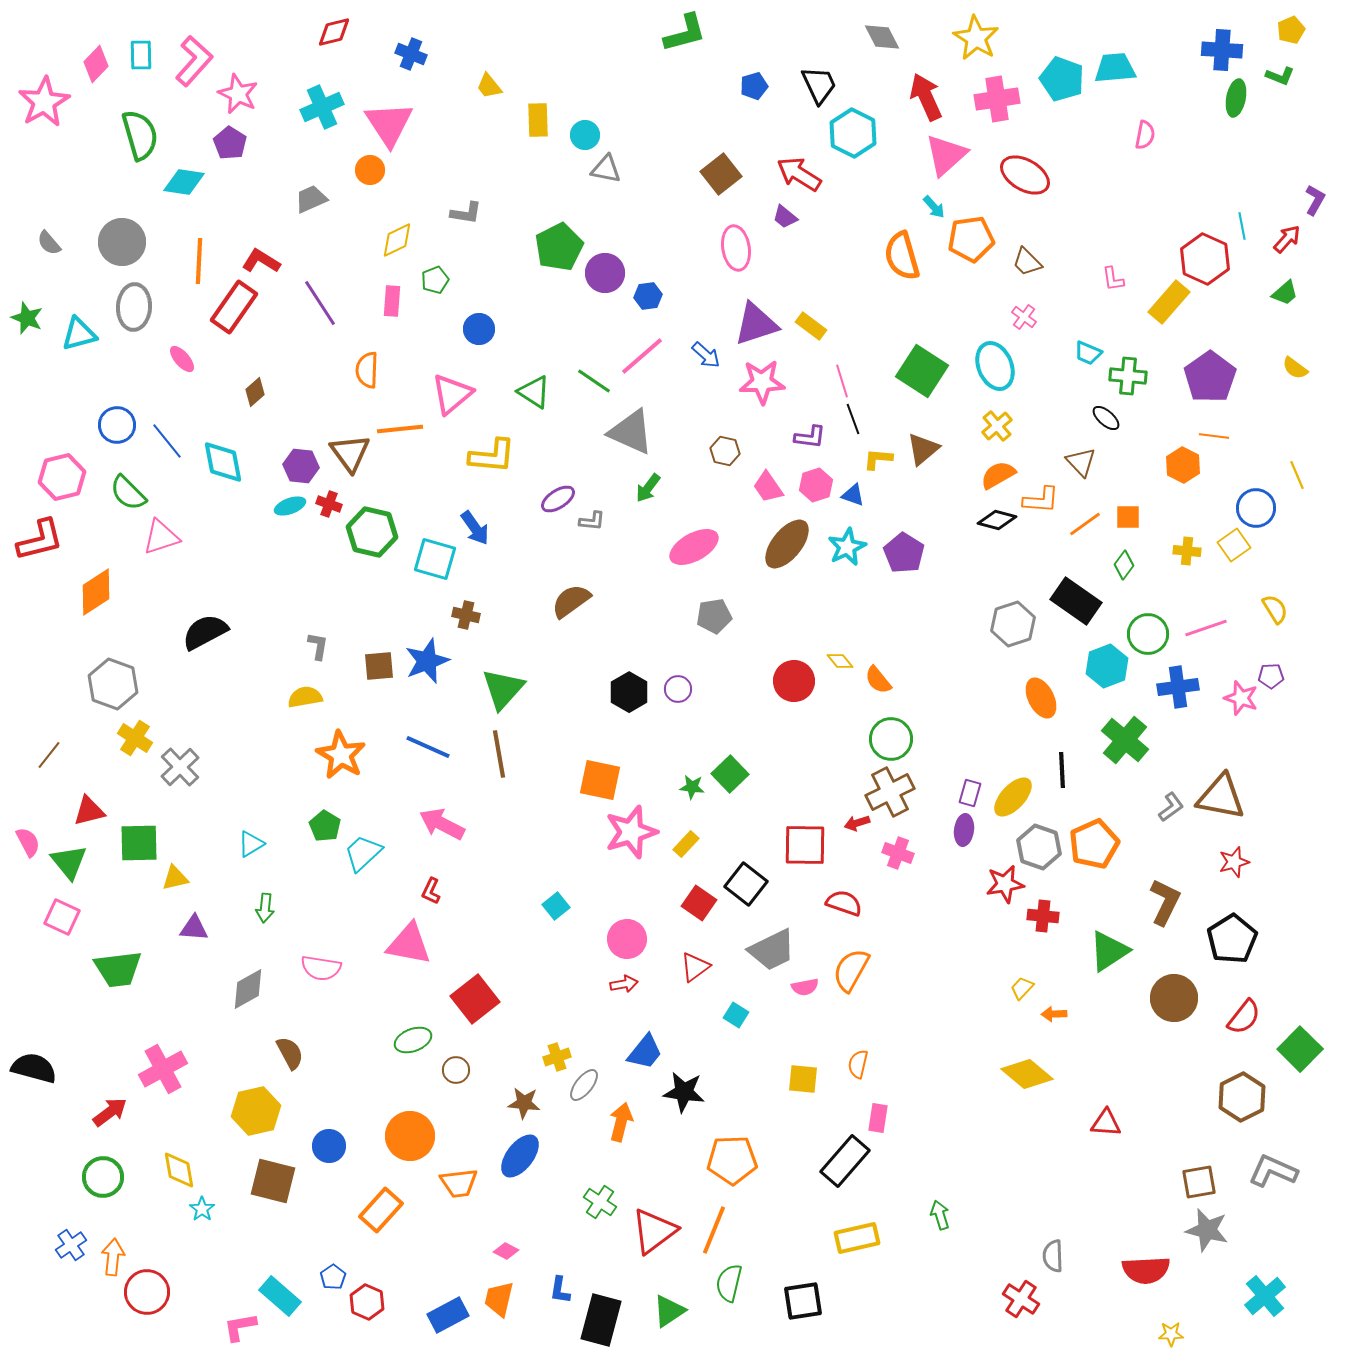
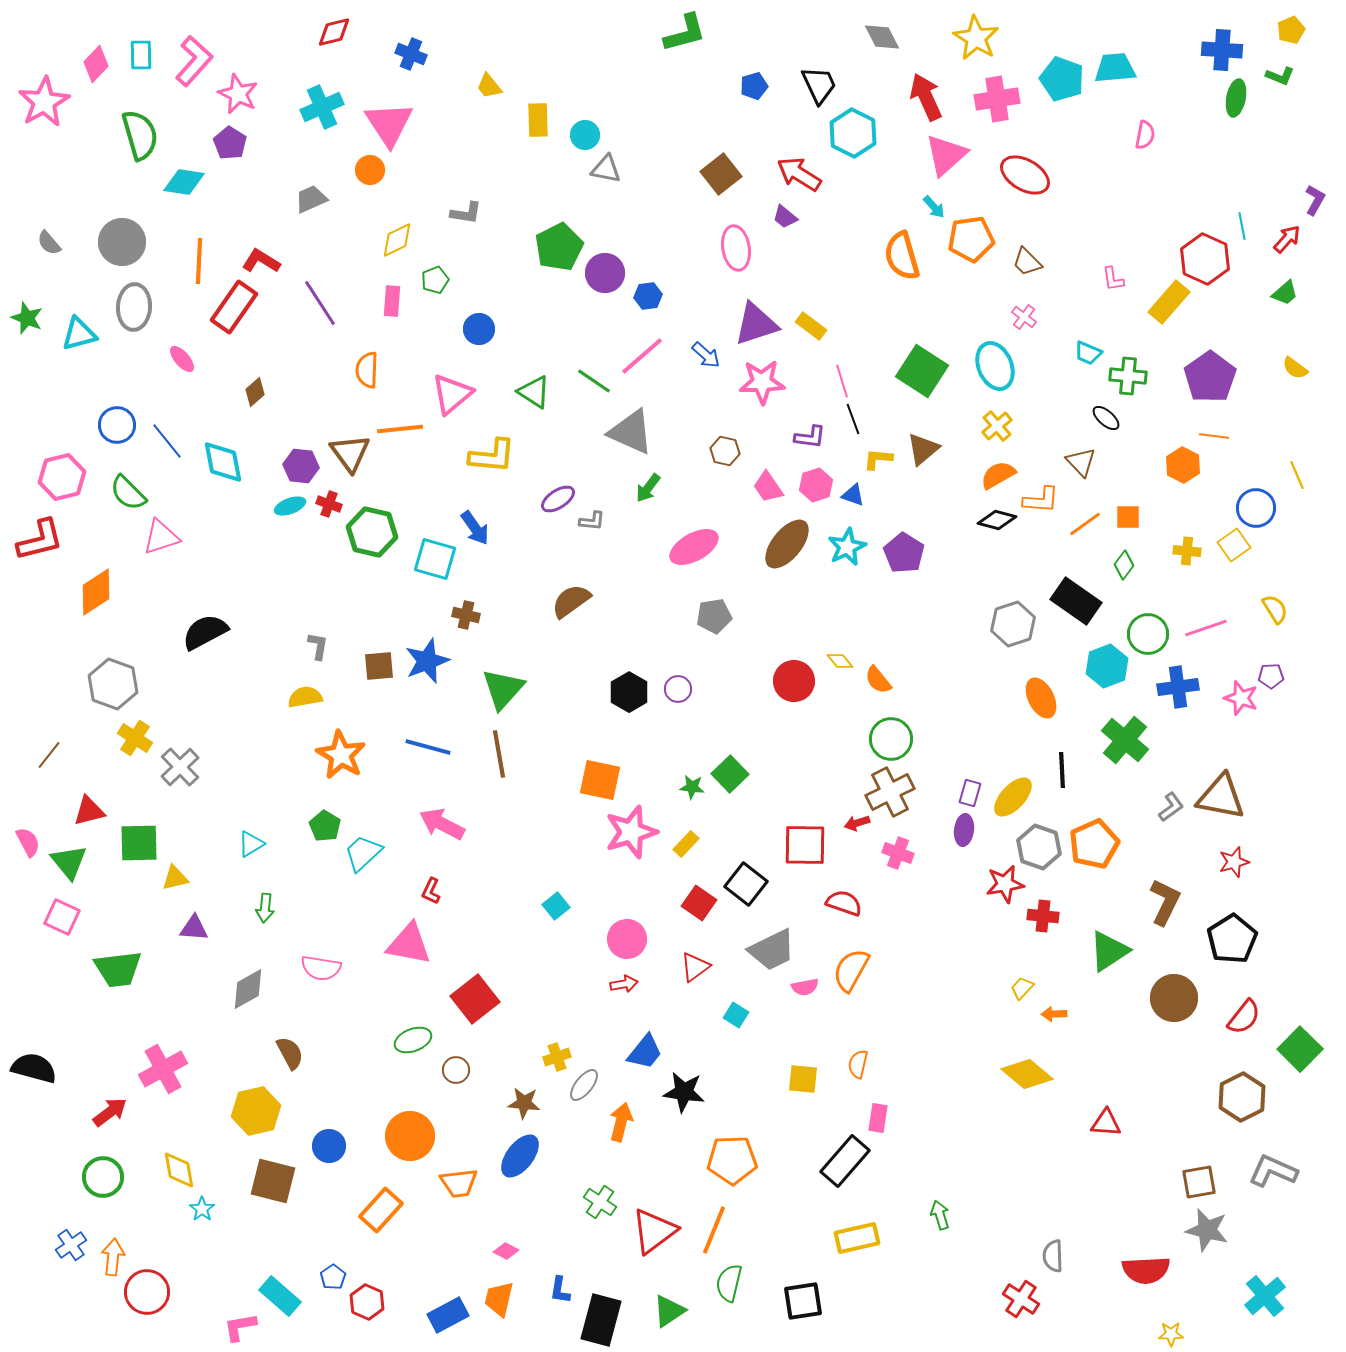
blue line at (428, 747): rotated 9 degrees counterclockwise
